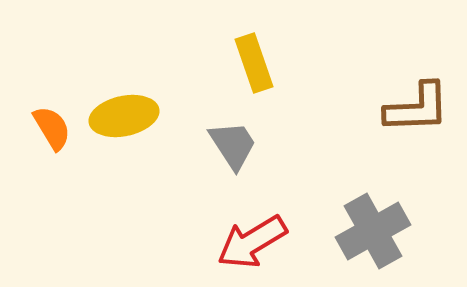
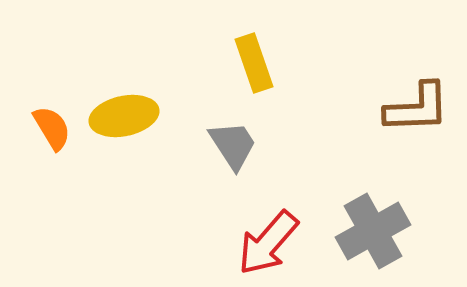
red arrow: moved 16 px right, 1 px down; rotated 18 degrees counterclockwise
